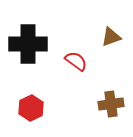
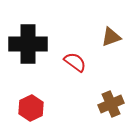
red semicircle: moved 1 px left, 1 px down
brown cross: rotated 15 degrees counterclockwise
